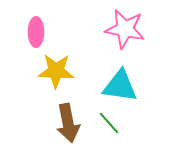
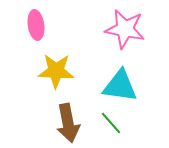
pink ellipse: moved 7 px up; rotated 8 degrees counterclockwise
green line: moved 2 px right
